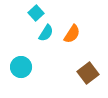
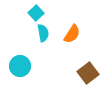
cyan semicircle: moved 3 px left; rotated 42 degrees counterclockwise
cyan circle: moved 1 px left, 1 px up
